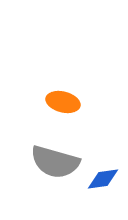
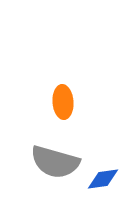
orange ellipse: rotated 72 degrees clockwise
